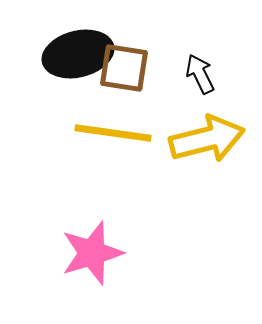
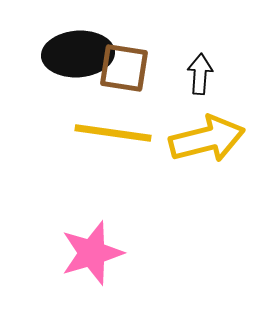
black ellipse: rotated 10 degrees clockwise
black arrow: rotated 30 degrees clockwise
